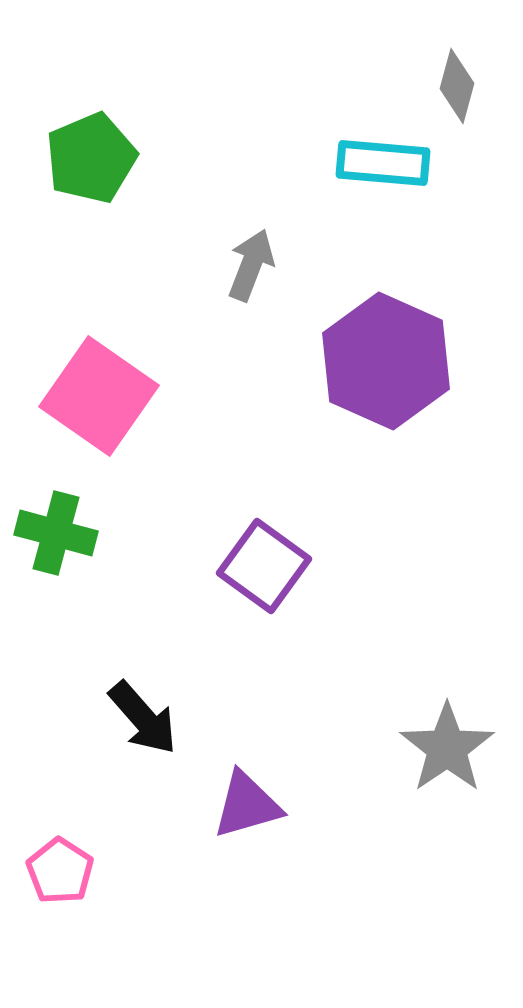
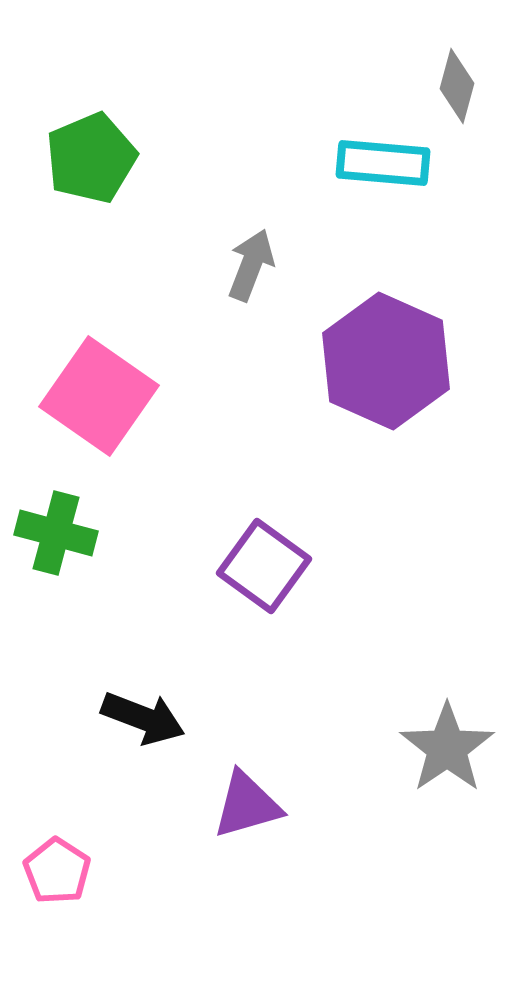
black arrow: rotated 28 degrees counterclockwise
pink pentagon: moved 3 px left
